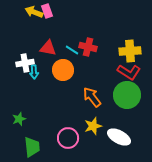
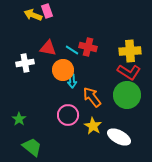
yellow arrow: moved 1 px left, 3 px down
cyan arrow: moved 38 px right, 9 px down
green star: rotated 16 degrees counterclockwise
yellow star: rotated 24 degrees counterclockwise
pink circle: moved 23 px up
green trapezoid: rotated 45 degrees counterclockwise
